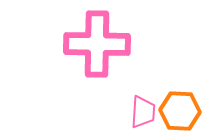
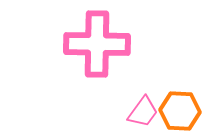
pink trapezoid: rotated 32 degrees clockwise
